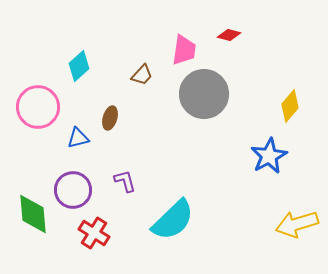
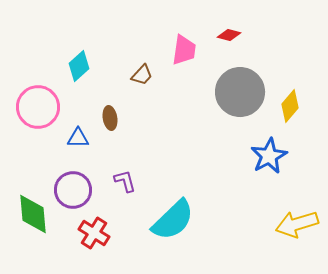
gray circle: moved 36 px right, 2 px up
brown ellipse: rotated 25 degrees counterclockwise
blue triangle: rotated 15 degrees clockwise
